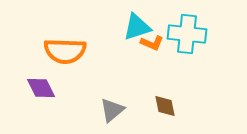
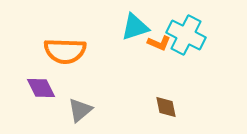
cyan triangle: moved 2 px left
cyan cross: moved 1 px left, 1 px down; rotated 21 degrees clockwise
orange L-shape: moved 7 px right
brown diamond: moved 1 px right, 1 px down
gray triangle: moved 32 px left
